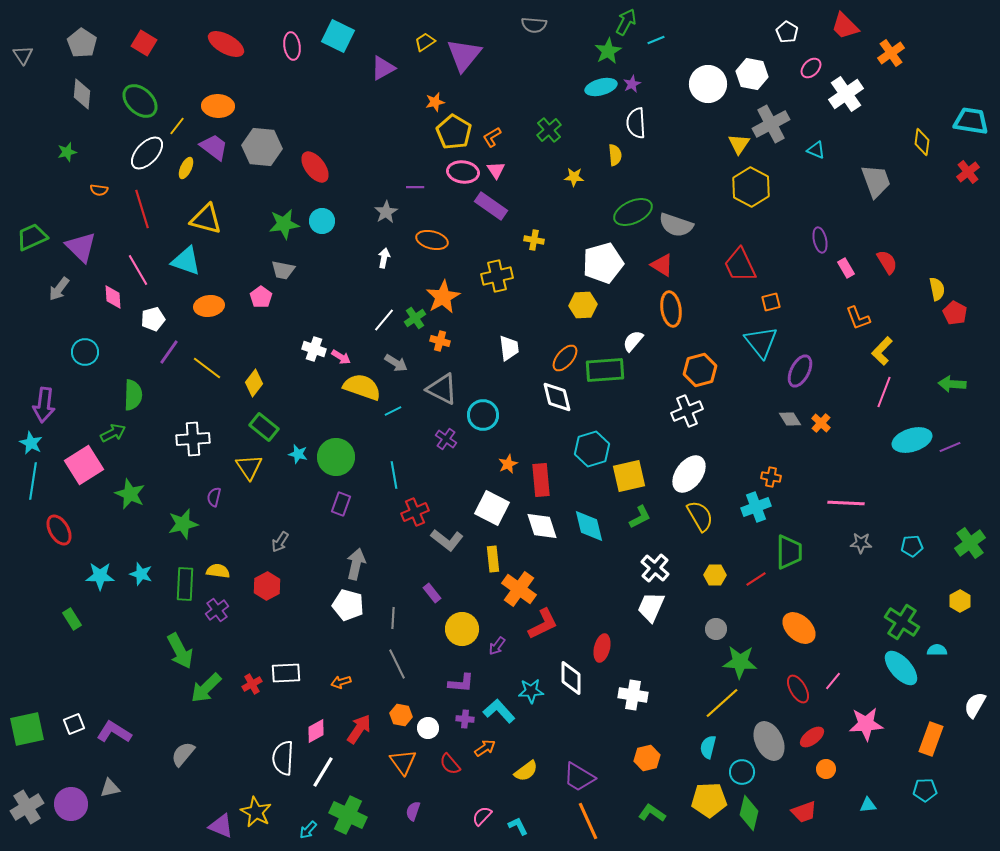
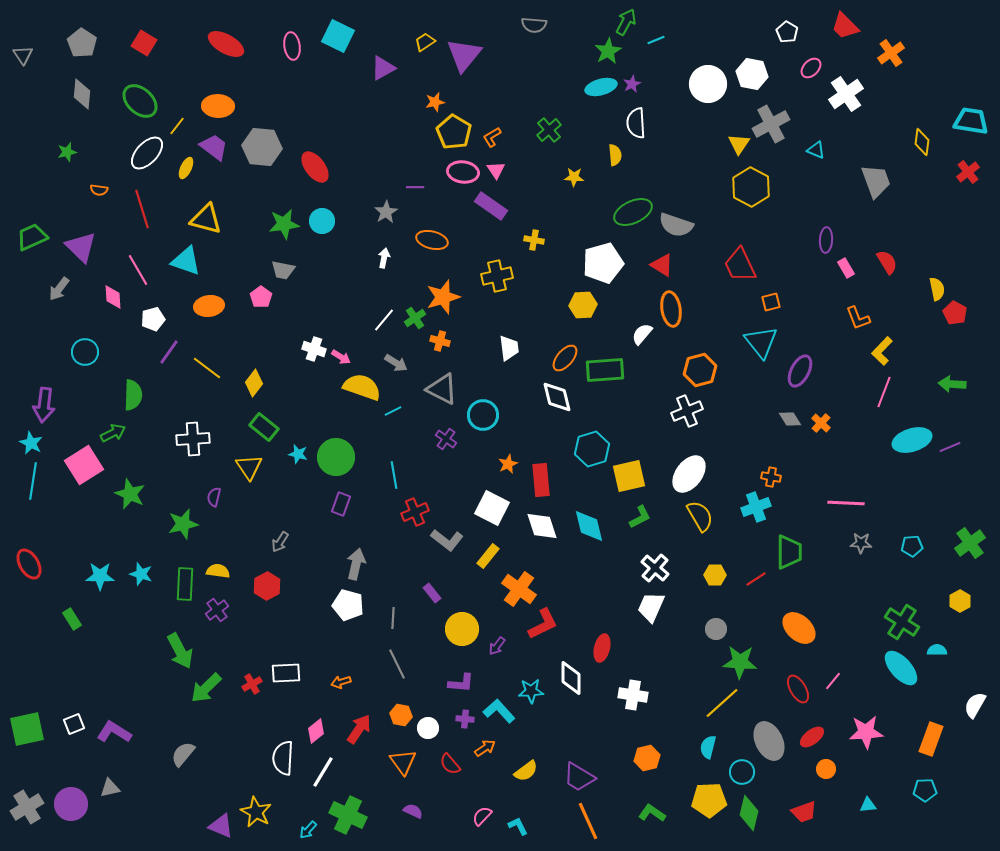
purple ellipse at (820, 240): moved 6 px right; rotated 15 degrees clockwise
orange star at (443, 297): rotated 12 degrees clockwise
white semicircle at (633, 341): moved 9 px right, 7 px up
red ellipse at (59, 530): moved 30 px left, 34 px down
yellow rectangle at (493, 559): moved 5 px left, 3 px up; rotated 45 degrees clockwise
pink star at (866, 724): moved 8 px down
pink diamond at (316, 731): rotated 10 degrees counterclockwise
purple semicircle at (413, 811): rotated 96 degrees clockwise
